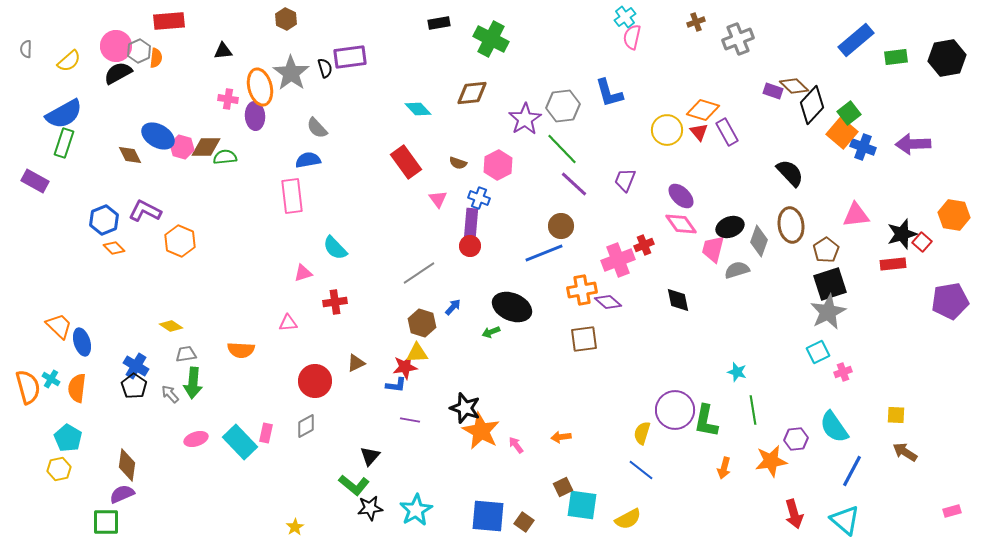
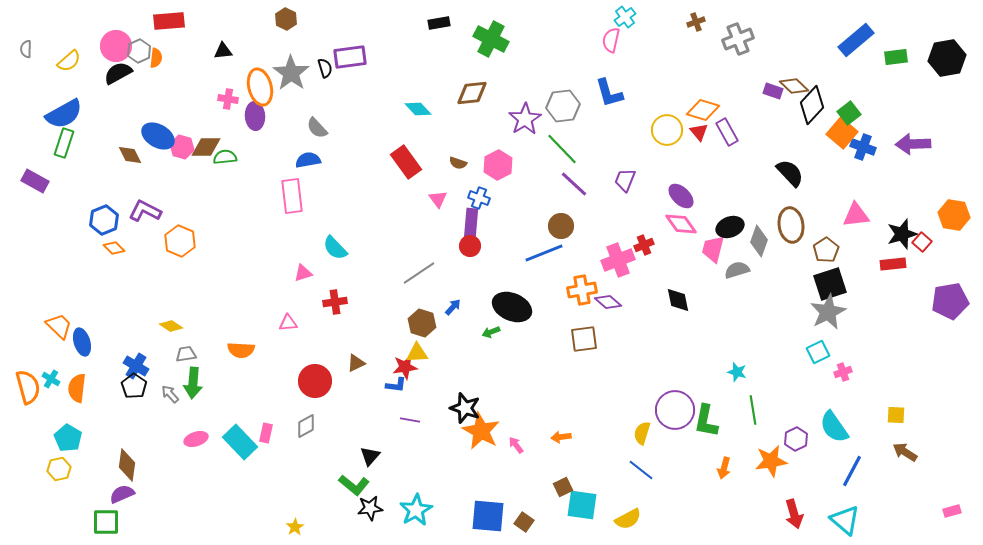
pink semicircle at (632, 37): moved 21 px left, 3 px down
purple hexagon at (796, 439): rotated 20 degrees counterclockwise
